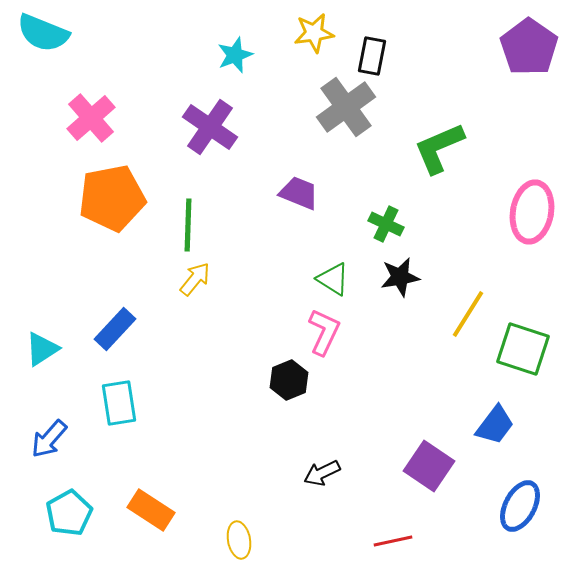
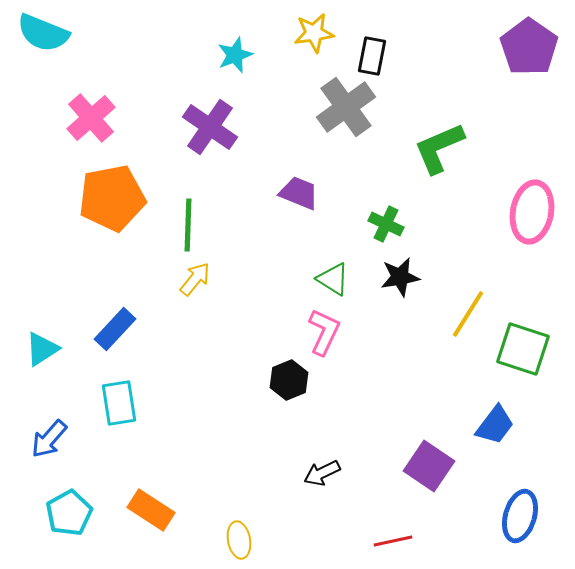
blue ellipse: moved 10 px down; rotated 12 degrees counterclockwise
